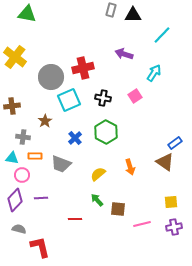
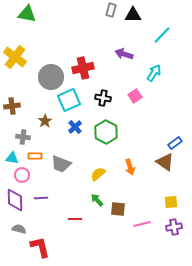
blue cross: moved 11 px up
purple diamond: rotated 45 degrees counterclockwise
